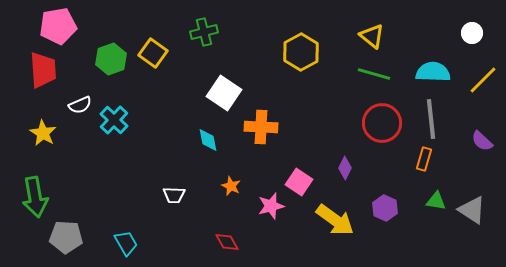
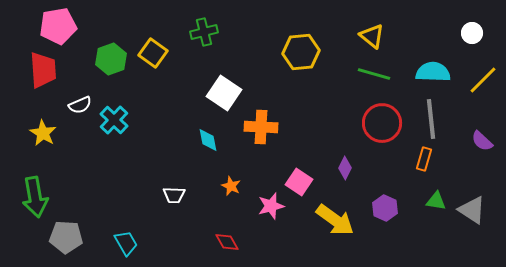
yellow hexagon: rotated 24 degrees clockwise
